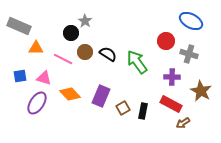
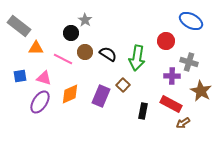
gray star: moved 1 px up
gray rectangle: rotated 15 degrees clockwise
gray cross: moved 8 px down
green arrow: moved 4 px up; rotated 135 degrees counterclockwise
purple cross: moved 1 px up
orange diamond: rotated 70 degrees counterclockwise
purple ellipse: moved 3 px right, 1 px up
brown square: moved 23 px up; rotated 16 degrees counterclockwise
